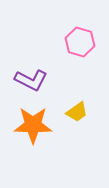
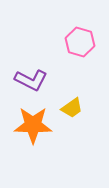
yellow trapezoid: moved 5 px left, 4 px up
